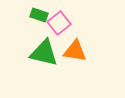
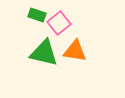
green rectangle: moved 2 px left
